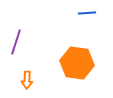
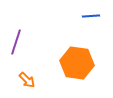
blue line: moved 4 px right, 3 px down
orange arrow: rotated 48 degrees counterclockwise
